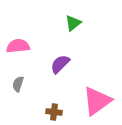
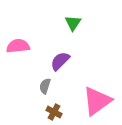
green triangle: rotated 18 degrees counterclockwise
purple semicircle: moved 3 px up
gray semicircle: moved 27 px right, 2 px down
brown cross: rotated 21 degrees clockwise
